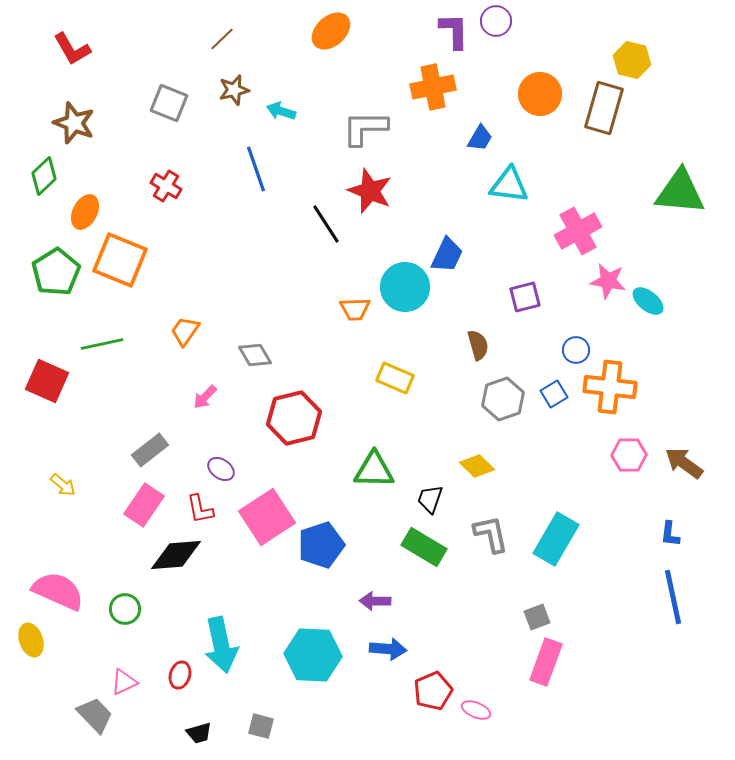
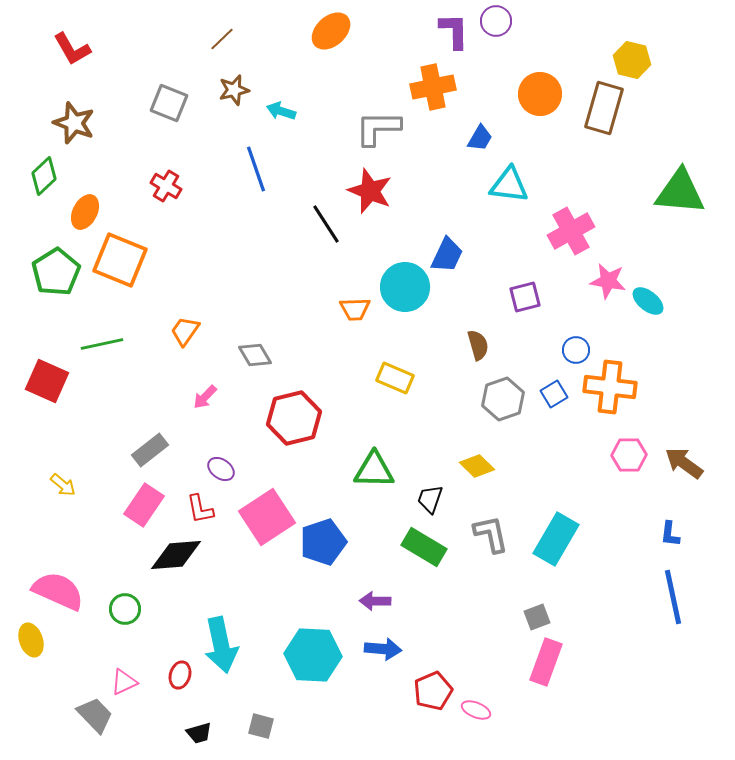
gray L-shape at (365, 128): moved 13 px right
pink cross at (578, 231): moved 7 px left
blue pentagon at (321, 545): moved 2 px right, 3 px up
blue arrow at (388, 649): moved 5 px left
